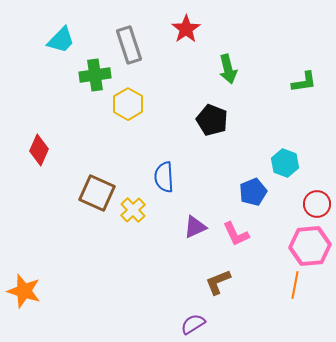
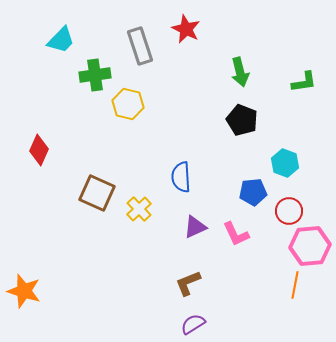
red star: rotated 12 degrees counterclockwise
gray rectangle: moved 11 px right, 1 px down
green arrow: moved 12 px right, 3 px down
yellow hexagon: rotated 16 degrees counterclockwise
black pentagon: moved 30 px right
blue semicircle: moved 17 px right
blue pentagon: rotated 16 degrees clockwise
red circle: moved 28 px left, 7 px down
yellow cross: moved 6 px right, 1 px up
brown L-shape: moved 30 px left, 1 px down
